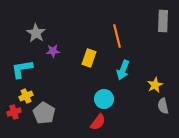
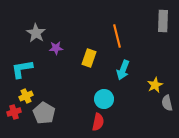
purple star: moved 3 px right, 3 px up
gray semicircle: moved 4 px right, 3 px up
red semicircle: rotated 24 degrees counterclockwise
